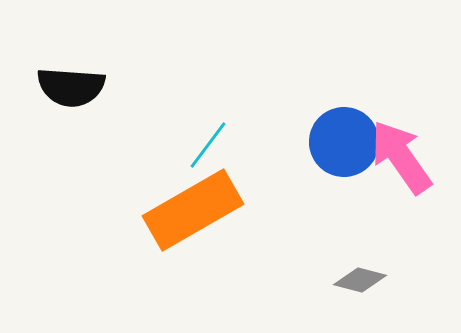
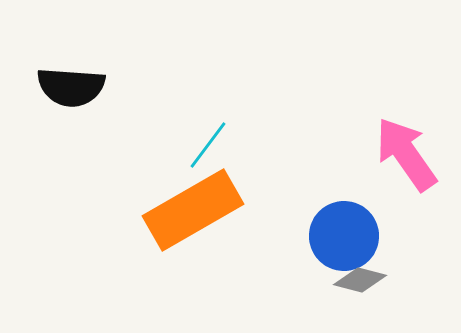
blue circle: moved 94 px down
pink arrow: moved 5 px right, 3 px up
